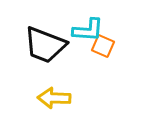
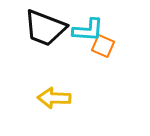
black trapezoid: moved 17 px up
